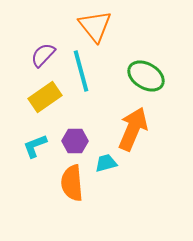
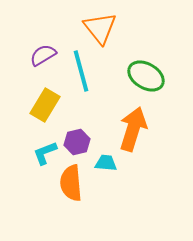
orange triangle: moved 5 px right, 2 px down
purple semicircle: rotated 16 degrees clockwise
yellow rectangle: moved 8 px down; rotated 24 degrees counterclockwise
orange arrow: rotated 6 degrees counterclockwise
purple hexagon: moved 2 px right, 1 px down; rotated 15 degrees counterclockwise
cyan L-shape: moved 10 px right, 7 px down
cyan trapezoid: rotated 20 degrees clockwise
orange semicircle: moved 1 px left
